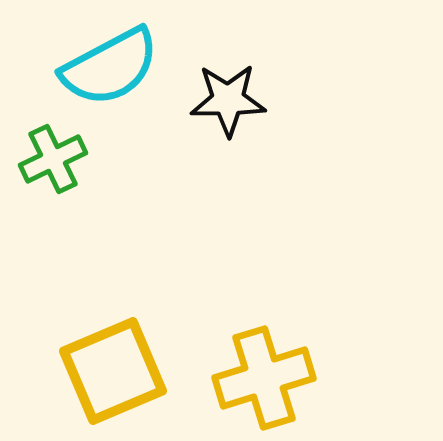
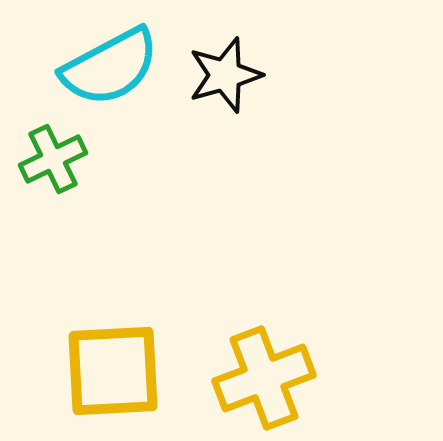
black star: moved 3 px left, 25 px up; rotated 16 degrees counterclockwise
yellow square: rotated 20 degrees clockwise
yellow cross: rotated 4 degrees counterclockwise
